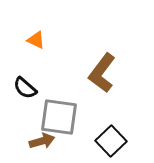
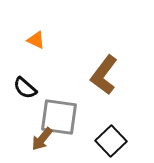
brown L-shape: moved 2 px right, 2 px down
brown arrow: moved 2 px up; rotated 145 degrees clockwise
